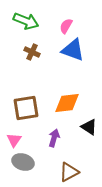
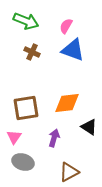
pink triangle: moved 3 px up
